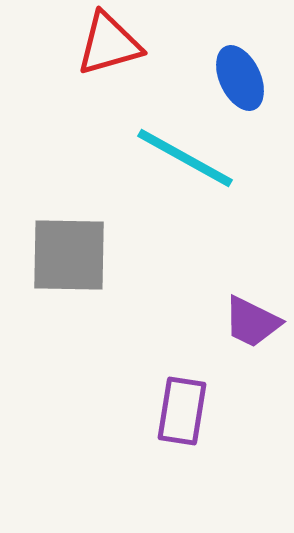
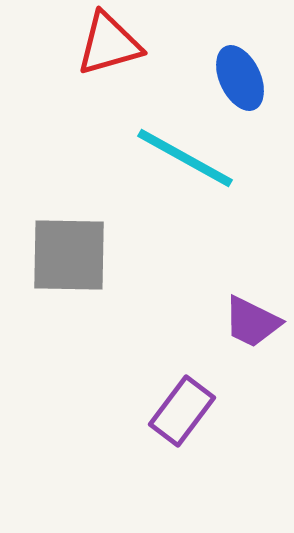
purple rectangle: rotated 28 degrees clockwise
